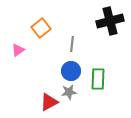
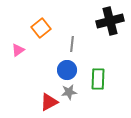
blue circle: moved 4 px left, 1 px up
